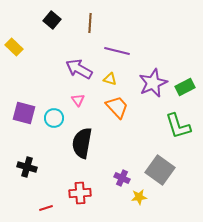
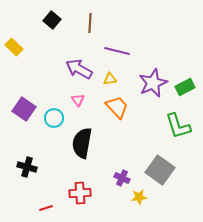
yellow triangle: rotated 24 degrees counterclockwise
purple square: moved 4 px up; rotated 20 degrees clockwise
